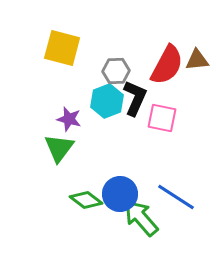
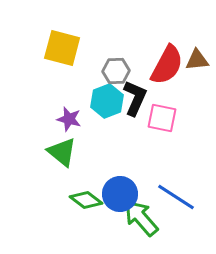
green triangle: moved 3 px right, 4 px down; rotated 28 degrees counterclockwise
